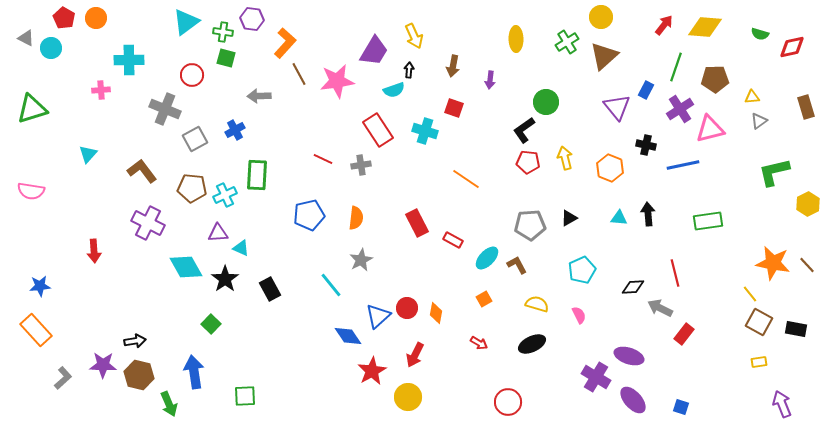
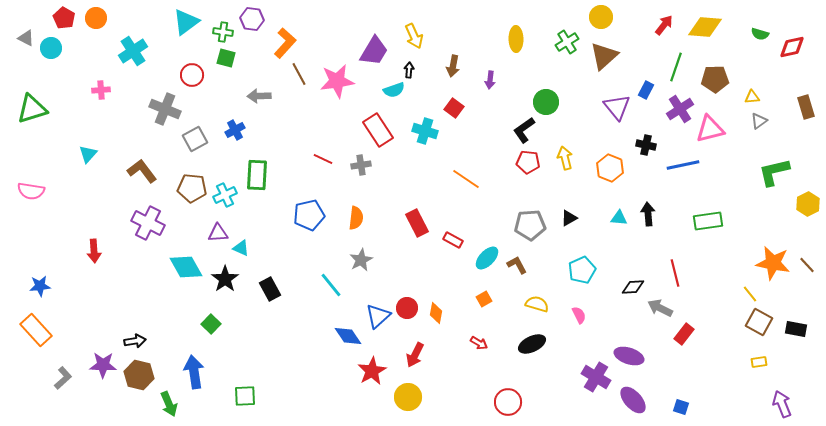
cyan cross at (129, 60): moved 4 px right, 9 px up; rotated 32 degrees counterclockwise
red square at (454, 108): rotated 18 degrees clockwise
